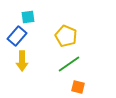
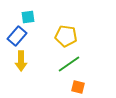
yellow pentagon: rotated 15 degrees counterclockwise
yellow arrow: moved 1 px left
